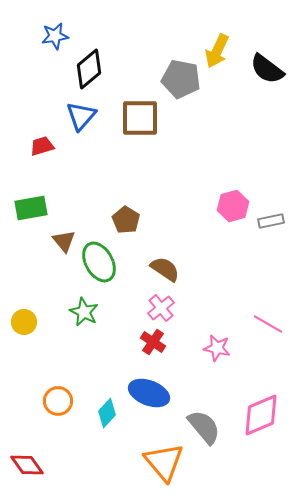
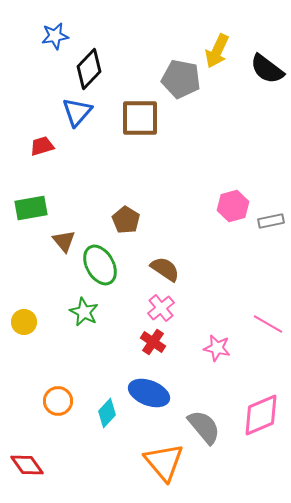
black diamond: rotated 6 degrees counterclockwise
blue triangle: moved 4 px left, 4 px up
green ellipse: moved 1 px right, 3 px down
